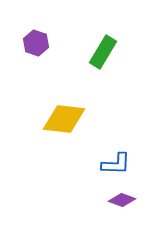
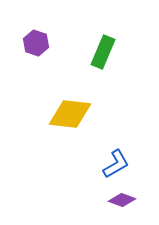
green rectangle: rotated 8 degrees counterclockwise
yellow diamond: moved 6 px right, 5 px up
blue L-shape: rotated 32 degrees counterclockwise
